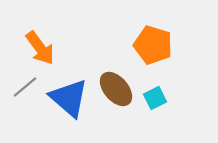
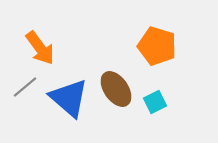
orange pentagon: moved 4 px right, 1 px down
brown ellipse: rotated 6 degrees clockwise
cyan square: moved 4 px down
